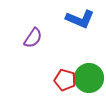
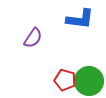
blue L-shape: rotated 16 degrees counterclockwise
green circle: moved 3 px down
